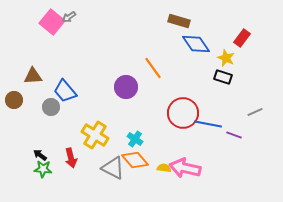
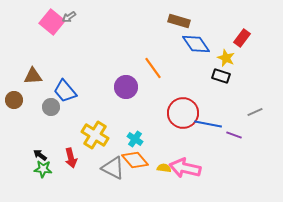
black rectangle: moved 2 px left, 1 px up
